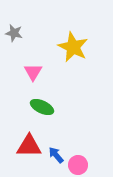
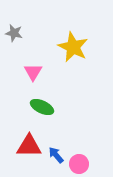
pink circle: moved 1 px right, 1 px up
